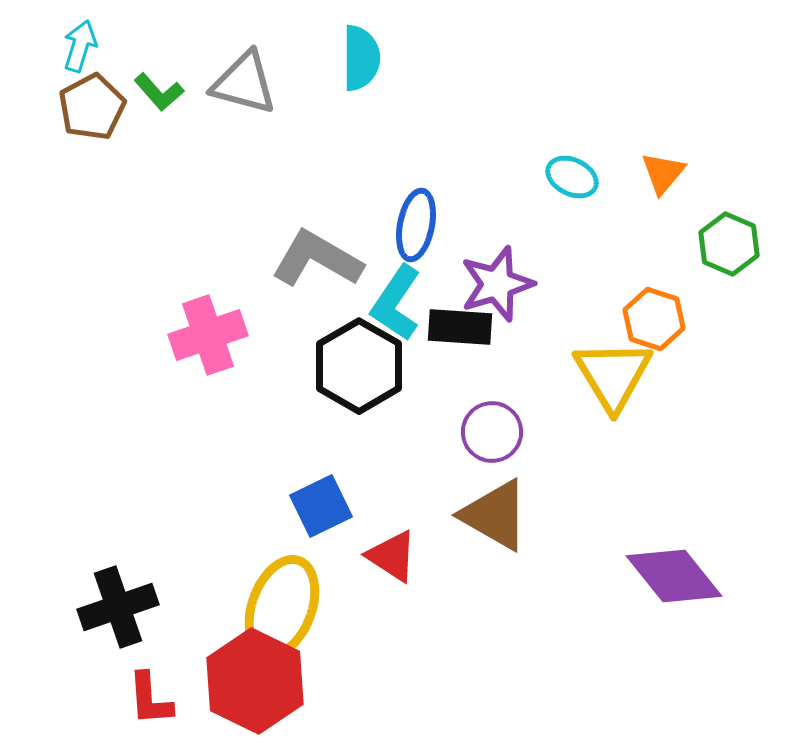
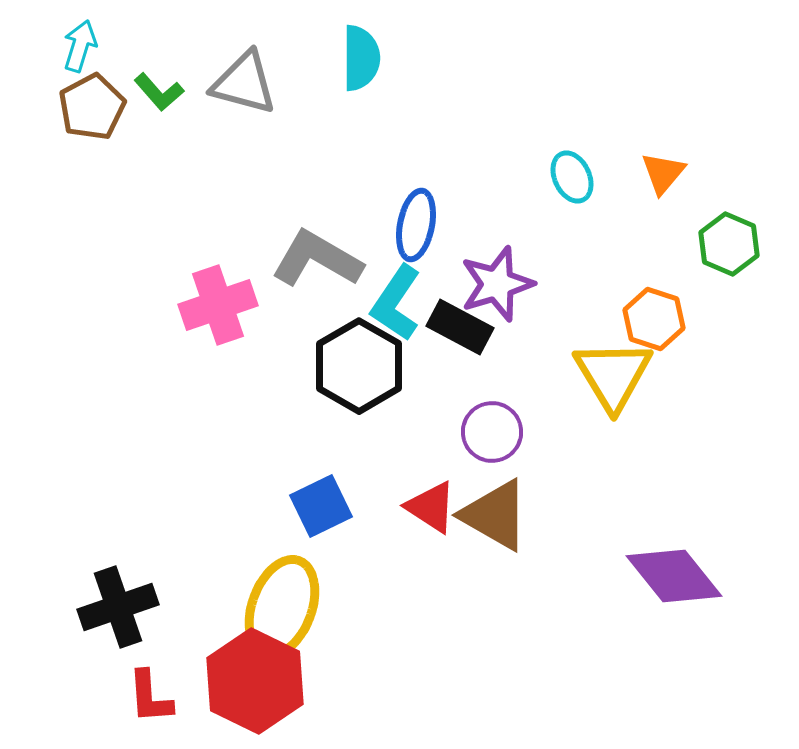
cyan ellipse: rotated 39 degrees clockwise
black rectangle: rotated 24 degrees clockwise
pink cross: moved 10 px right, 30 px up
red triangle: moved 39 px right, 49 px up
red L-shape: moved 2 px up
